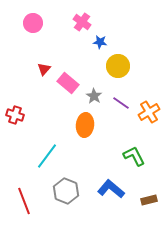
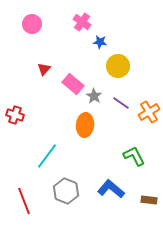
pink circle: moved 1 px left, 1 px down
pink rectangle: moved 5 px right, 1 px down
brown rectangle: rotated 21 degrees clockwise
